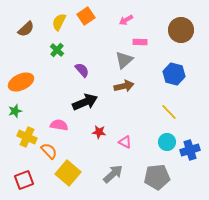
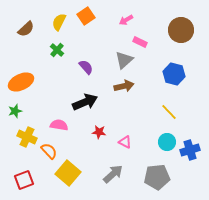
pink rectangle: rotated 24 degrees clockwise
purple semicircle: moved 4 px right, 3 px up
